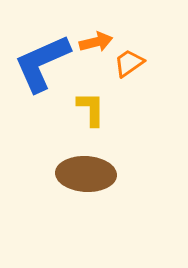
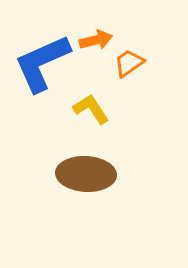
orange arrow: moved 2 px up
yellow L-shape: rotated 33 degrees counterclockwise
